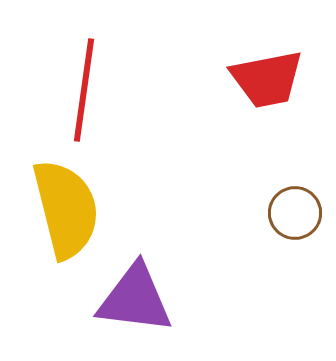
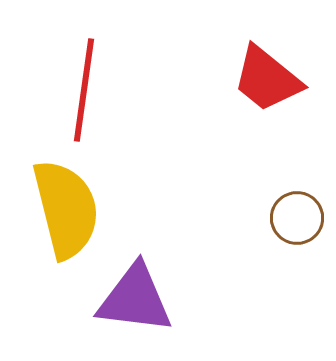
red trapezoid: rotated 50 degrees clockwise
brown circle: moved 2 px right, 5 px down
